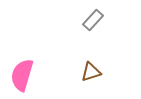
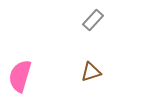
pink semicircle: moved 2 px left, 1 px down
